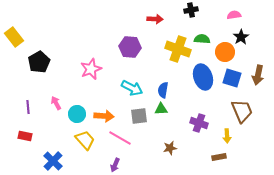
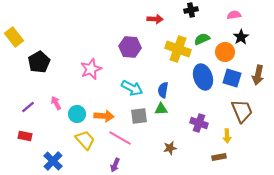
green semicircle: rotated 28 degrees counterclockwise
purple line: rotated 56 degrees clockwise
